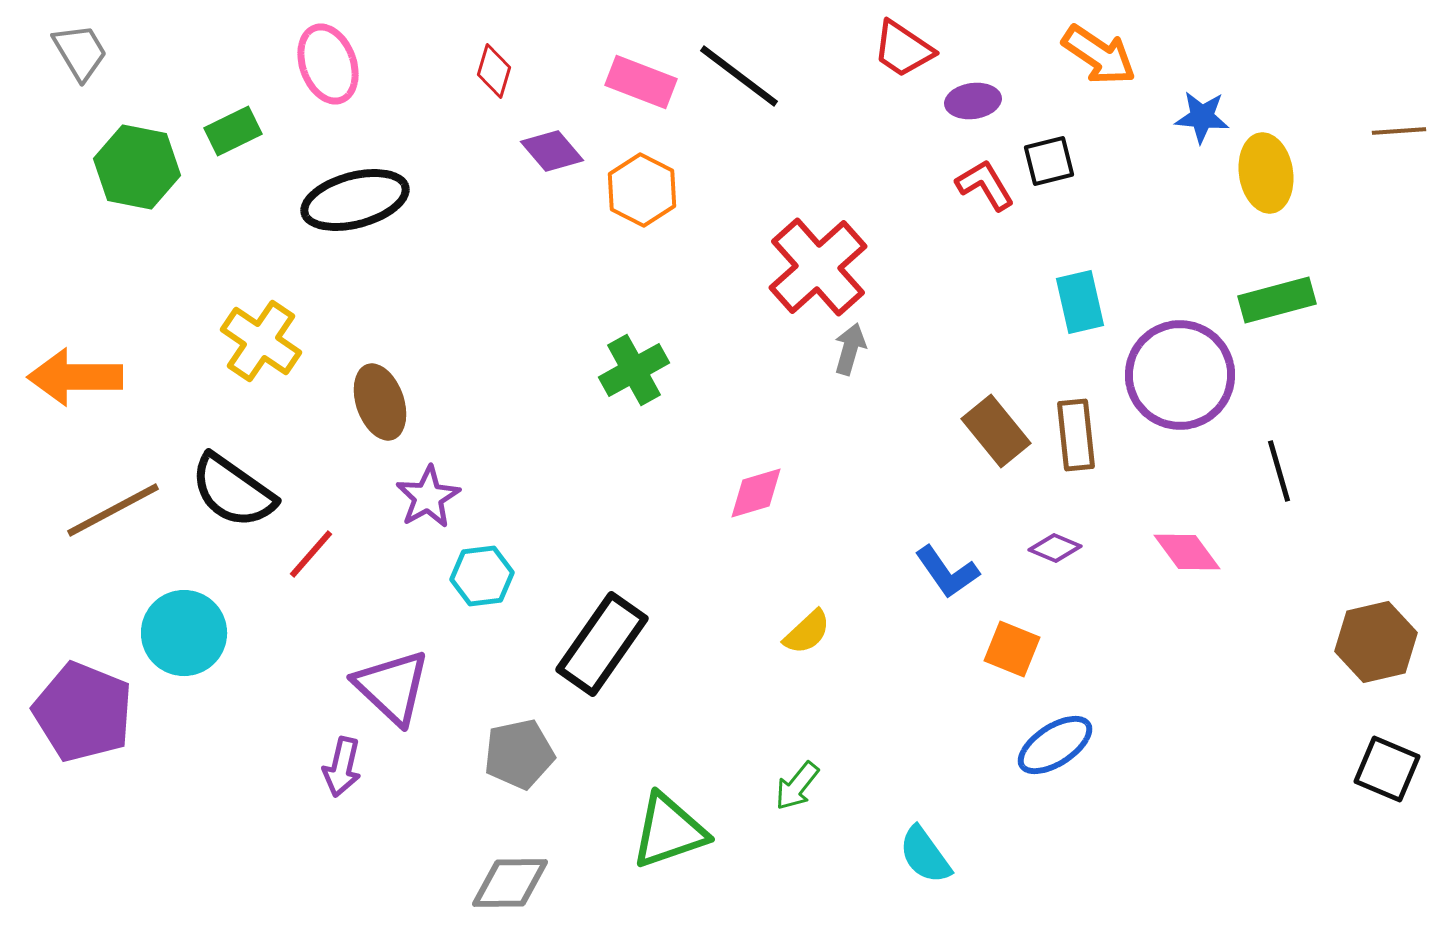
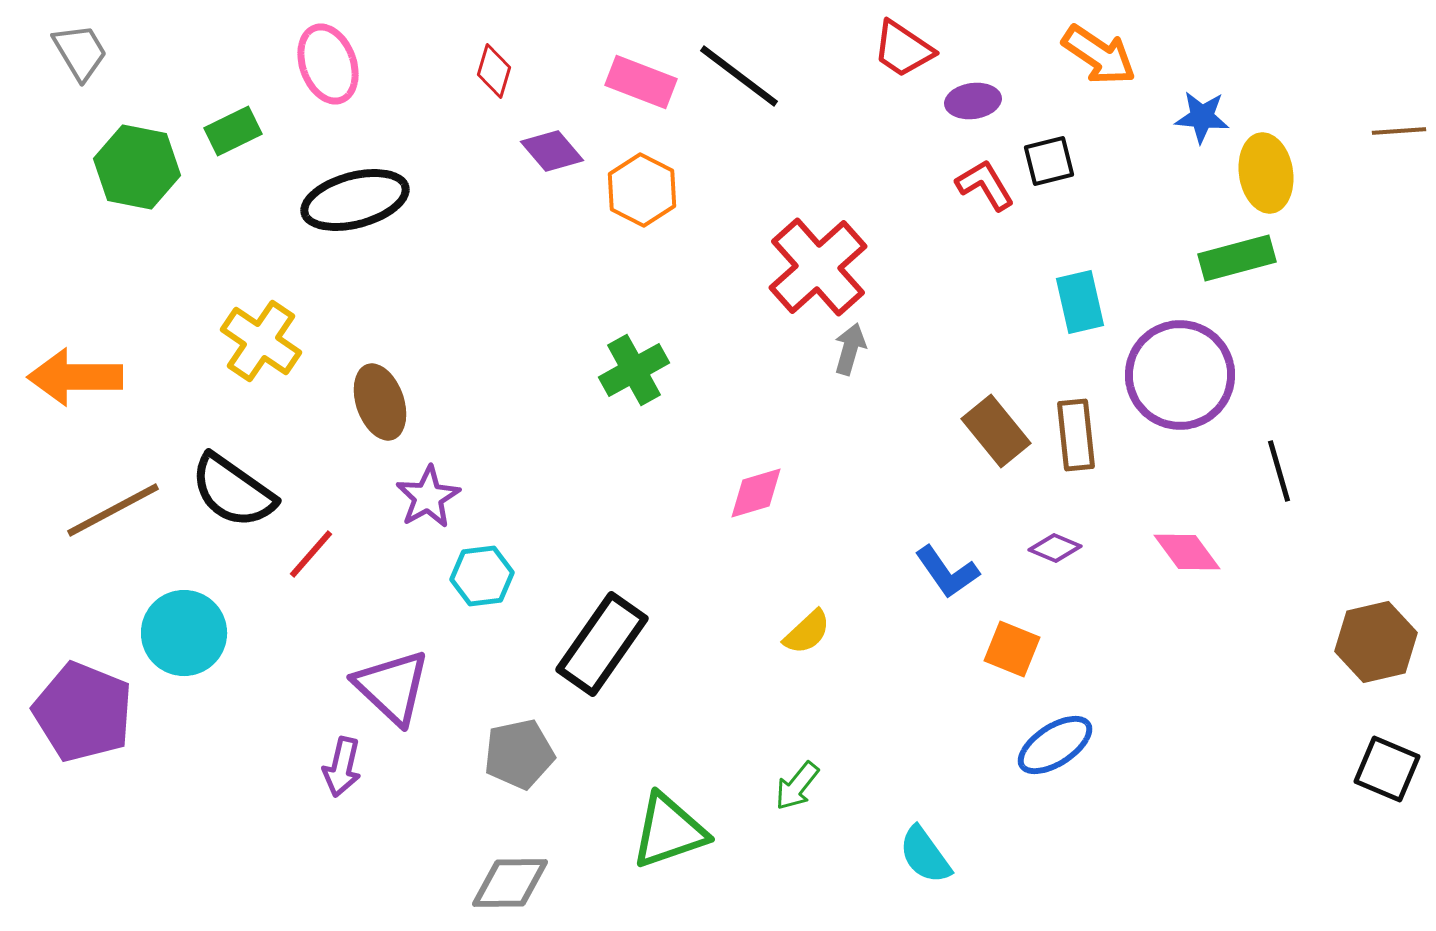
green rectangle at (1277, 300): moved 40 px left, 42 px up
